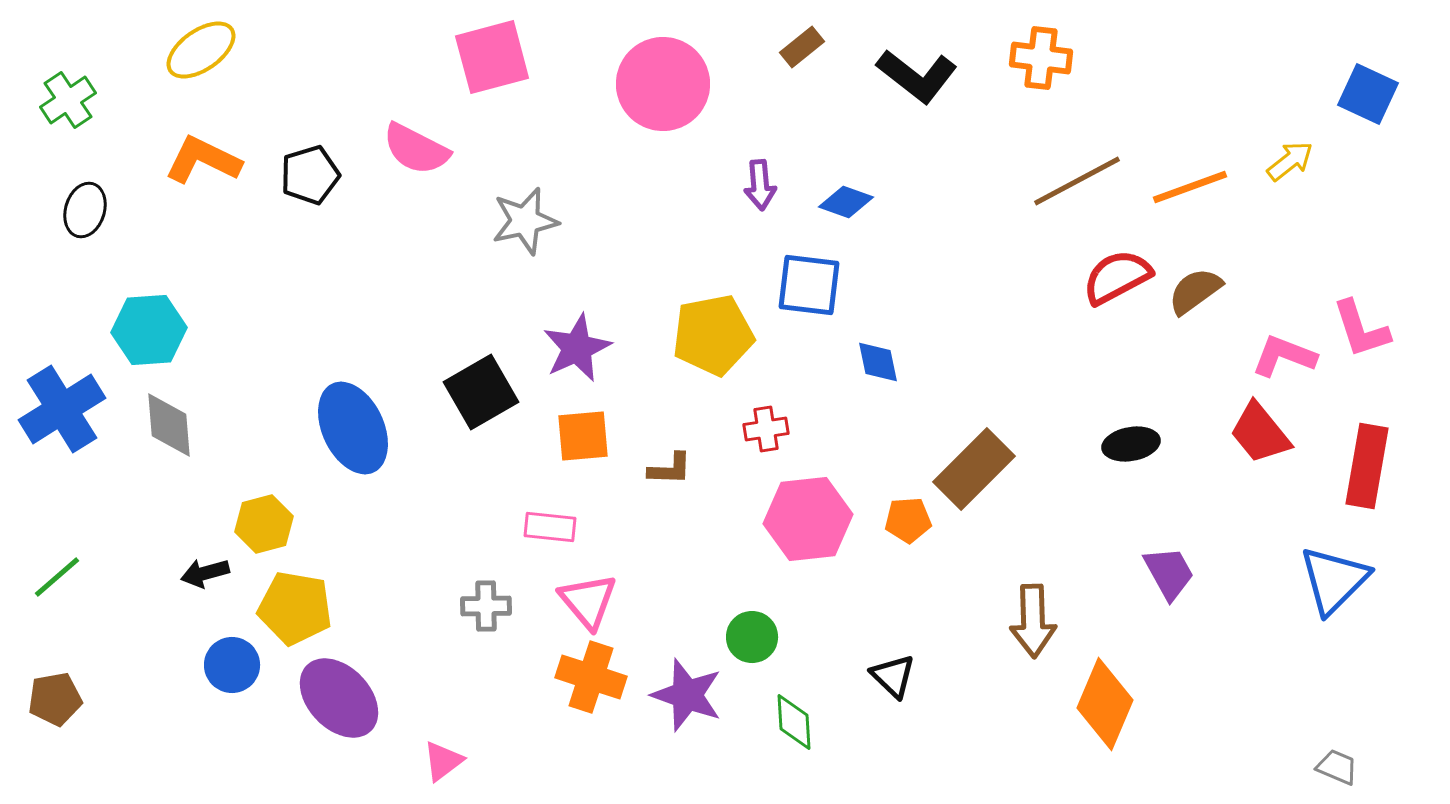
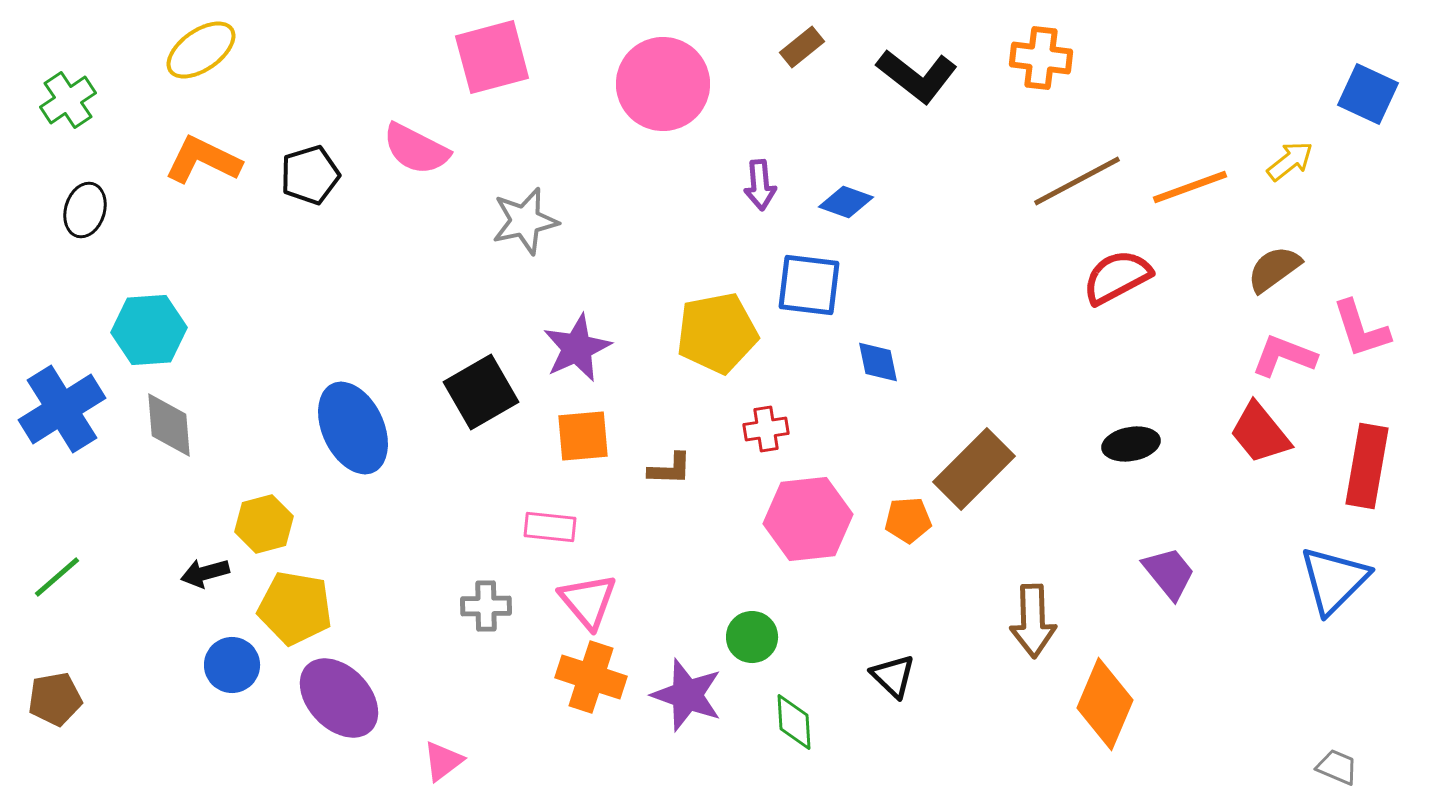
brown semicircle at (1195, 291): moved 79 px right, 22 px up
yellow pentagon at (713, 335): moved 4 px right, 2 px up
purple trapezoid at (1169, 573): rotated 10 degrees counterclockwise
